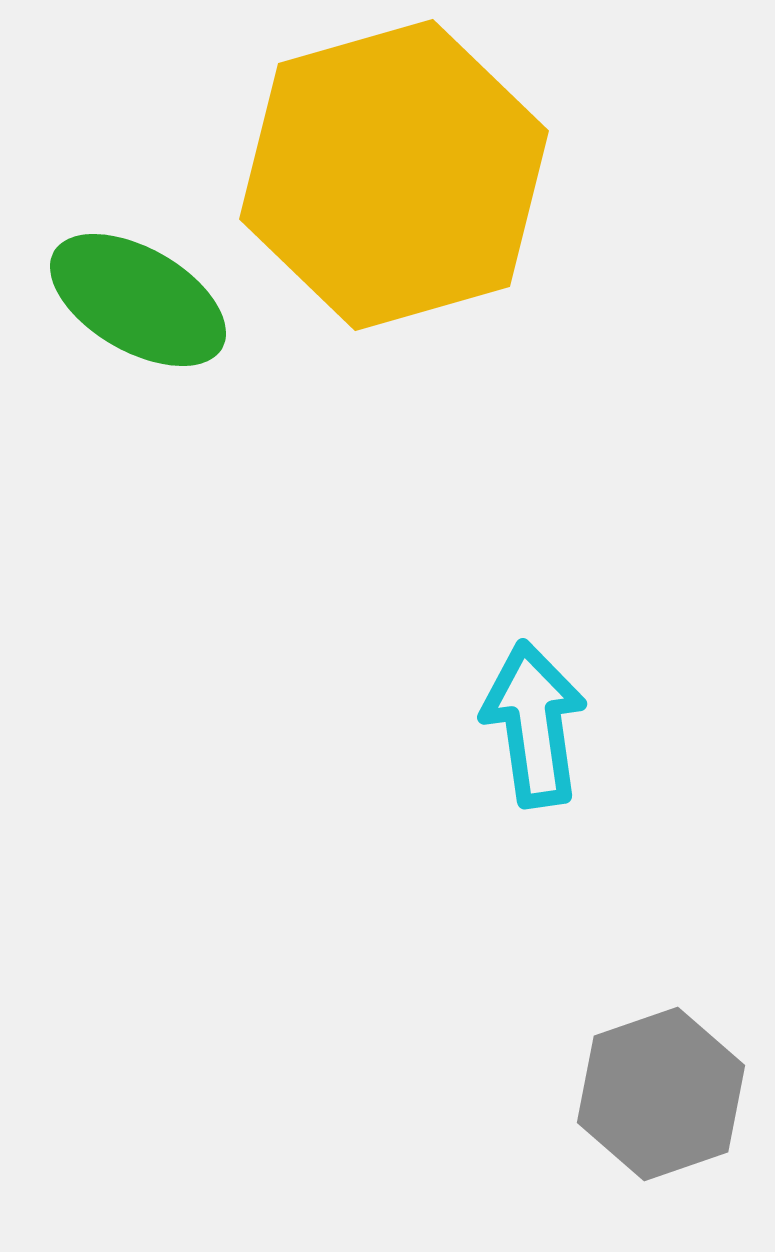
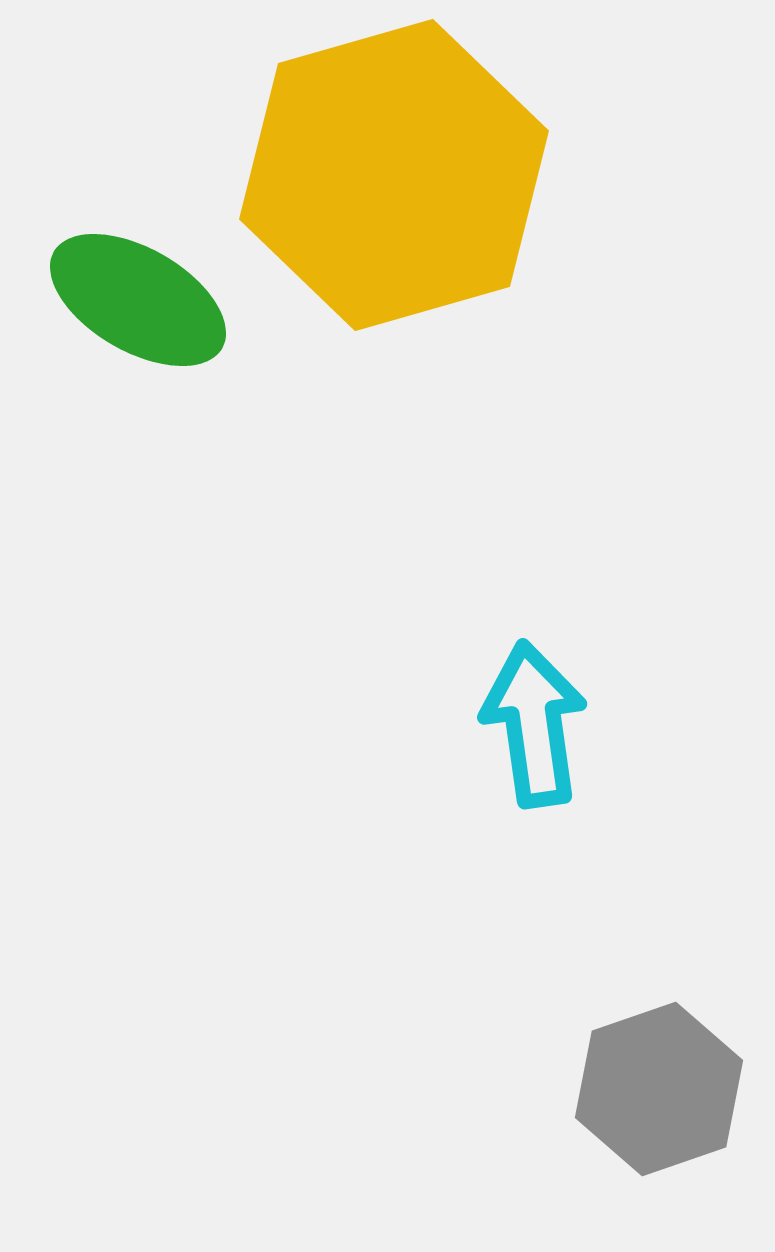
gray hexagon: moved 2 px left, 5 px up
